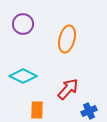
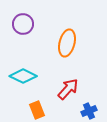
orange ellipse: moved 4 px down
orange rectangle: rotated 24 degrees counterclockwise
